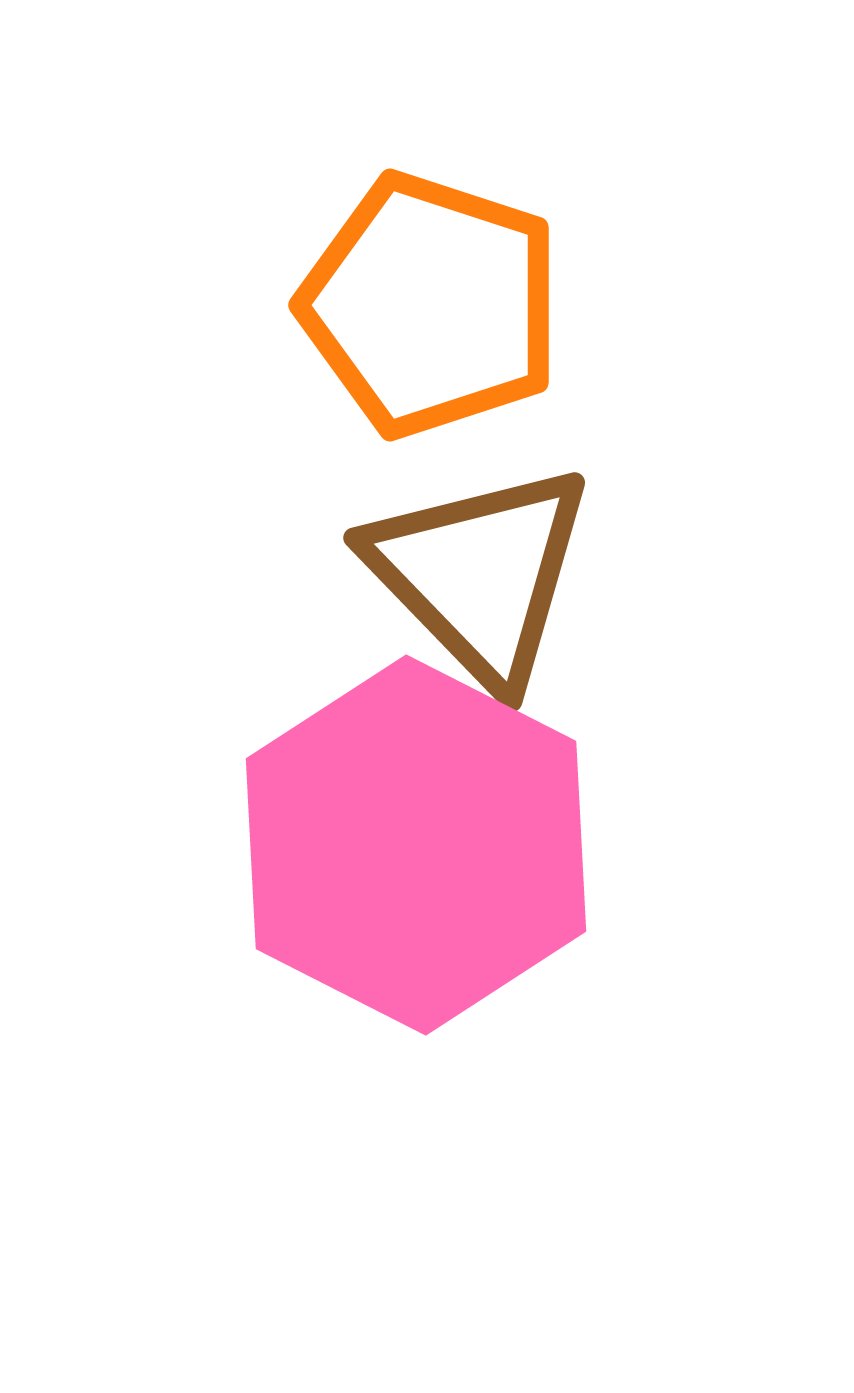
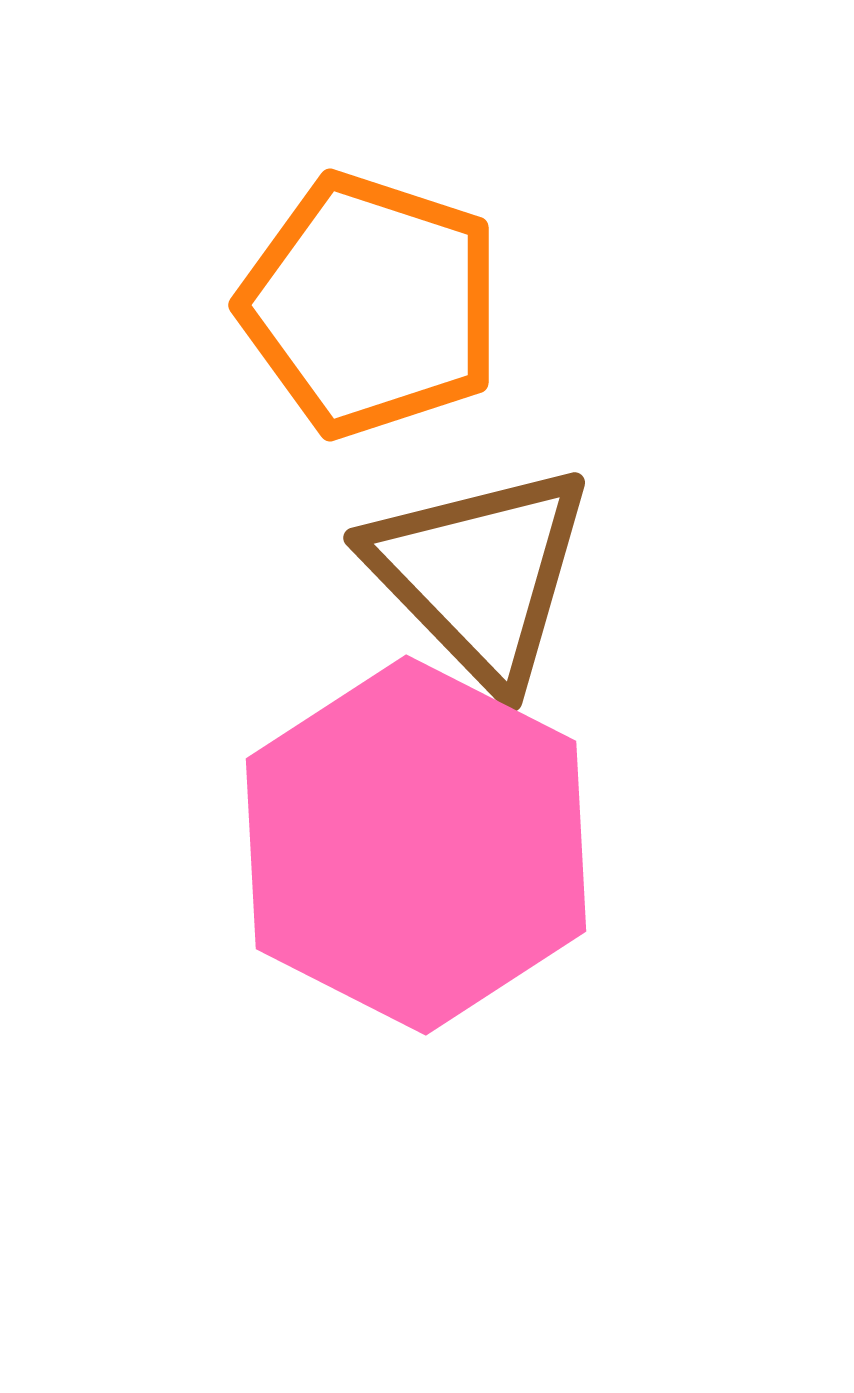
orange pentagon: moved 60 px left
